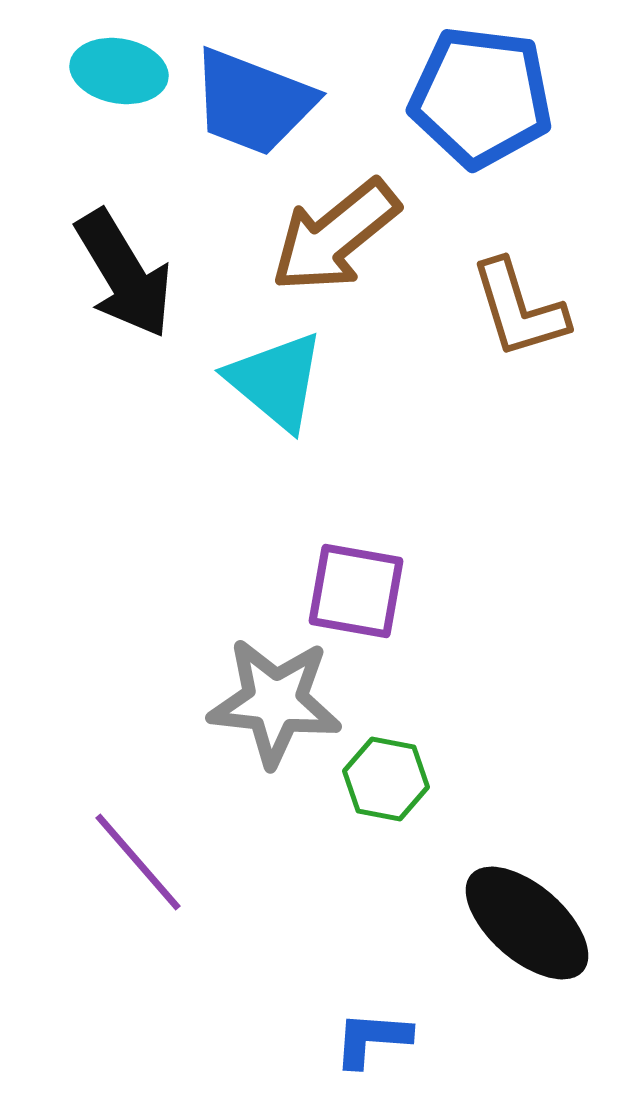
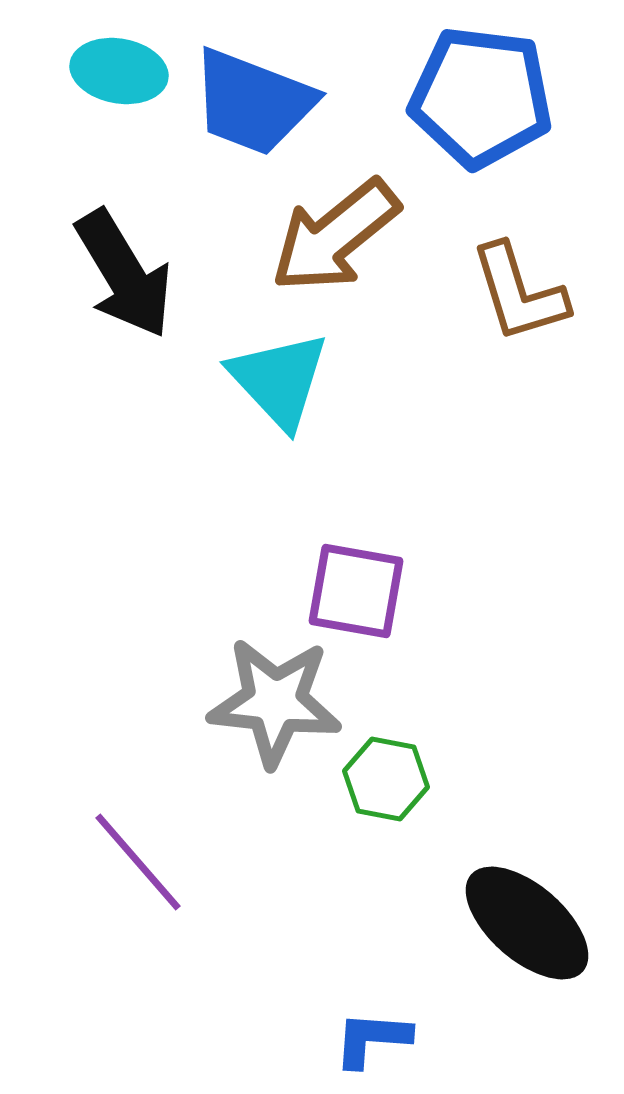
brown L-shape: moved 16 px up
cyan triangle: moved 3 px right, 1 px up; rotated 7 degrees clockwise
